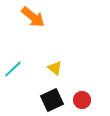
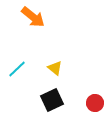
cyan line: moved 4 px right
red circle: moved 13 px right, 3 px down
